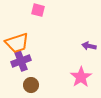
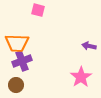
orange trapezoid: rotated 20 degrees clockwise
purple cross: moved 1 px right
brown circle: moved 15 px left
